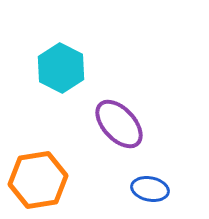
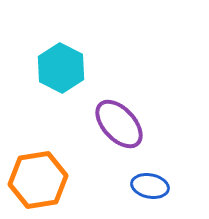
blue ellipse: moved 3 px up
